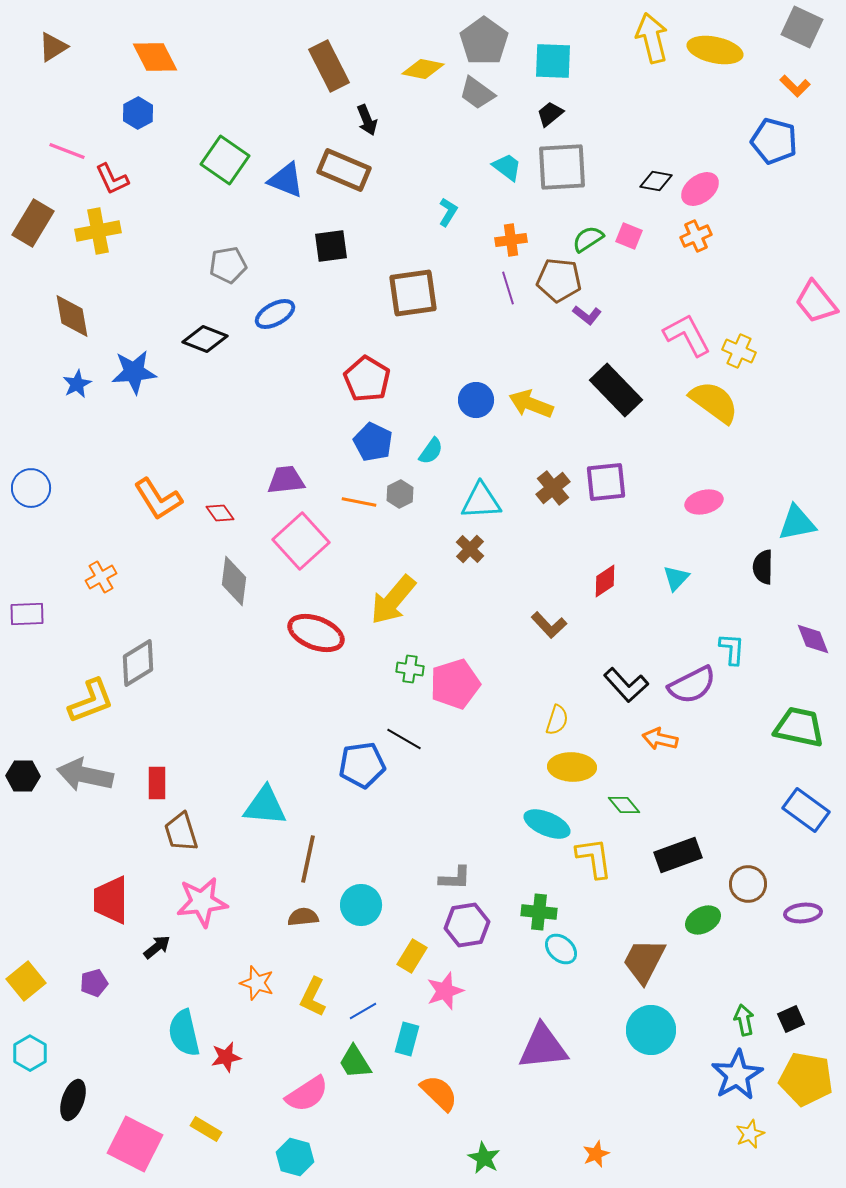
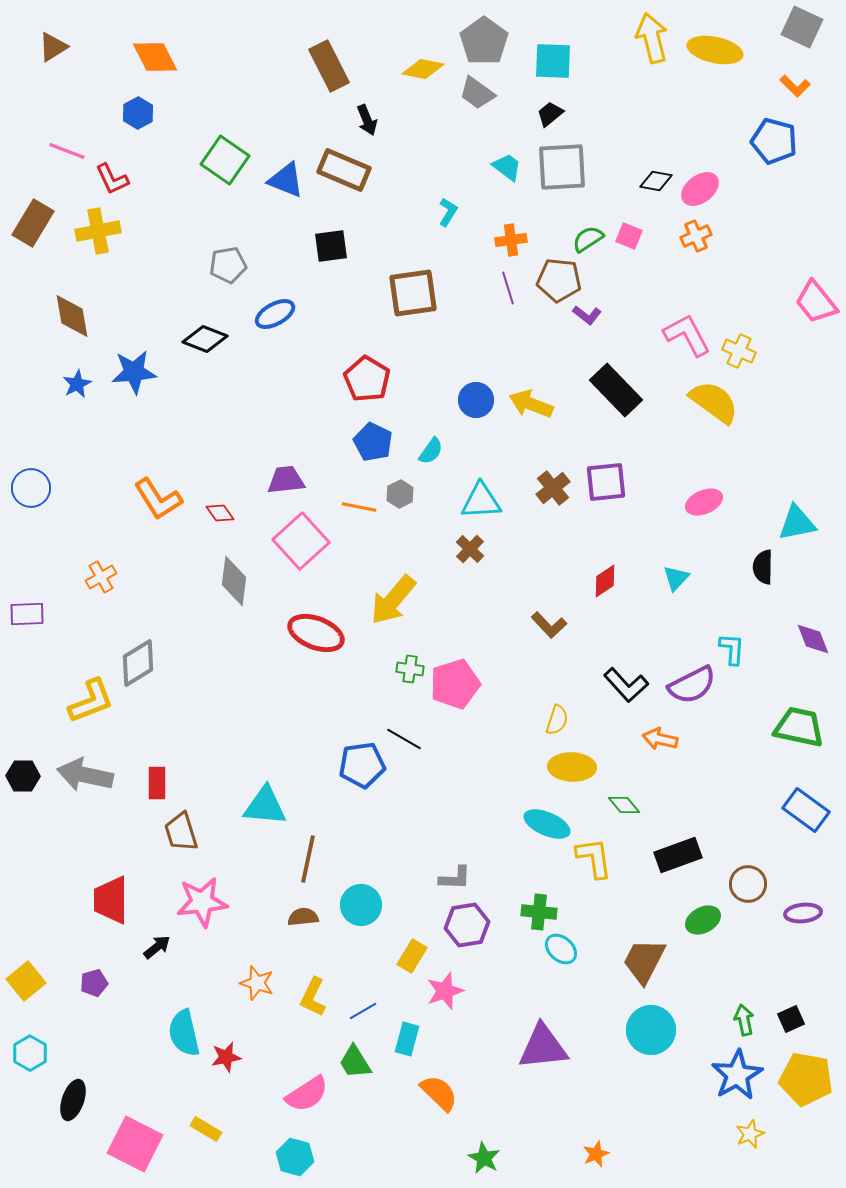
orange line at (359, 502): moved 5 px down
pink ellipse at (704, 502): rotated 9 degrees counterclockwise
